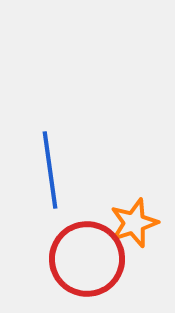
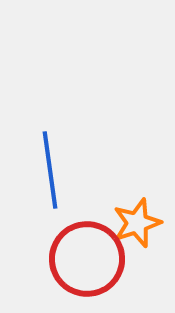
orange star: moved 3 px right
